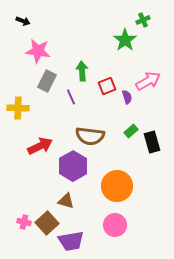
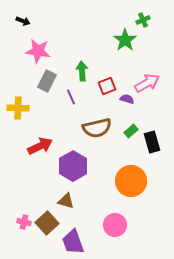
pink arrow: moved 1 px left, 2 px down
purple semicircle: moved 2 px down; rotated 56 degrees counterclockwise
brown semicircle: moved 7 px right, 8 px up; rotated 20 degrees counterclockwise
orange circle: moved 14 px right, 5 px up
purple trapezoid: moved 2 px right, 1 px down; rotated 80 degrees clockwise
